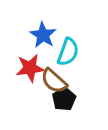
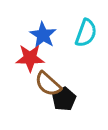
cyan semicircle: moved 18 px right, 19 px up
red star: moved 10 px up; rotated 8 degrees clockwise
brown semicircle: moved 6 px left, 3 px down
